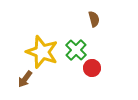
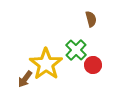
brown semicircle: moved 3 px left
yellow star: moved 4 px right, 12 px down; rotated 16 degrees clockwise
red circle: moved 1 px right, 3 px up
